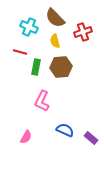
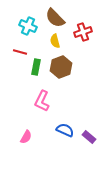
cyan cross: moved 1 px left, 1 px up
brown hexagon: rotated 15 degrees counterclockwise
purple rectangle: moved 2 px left, 1 px up
